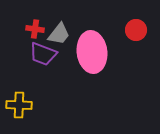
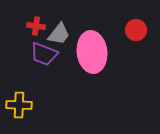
red cross: moved 1 px right, 3 px up
purple trapezoid: moved 1 px right
